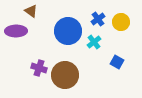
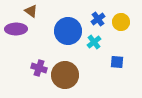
purple ellipse: moved 2 px up
blue square: rotated 24 degrees counterclockwise
